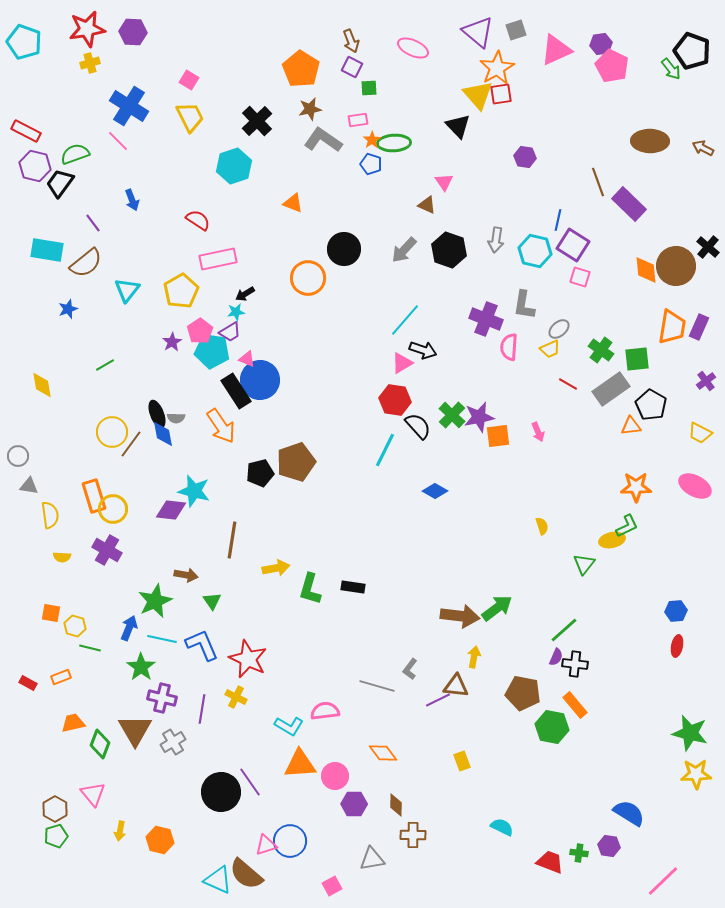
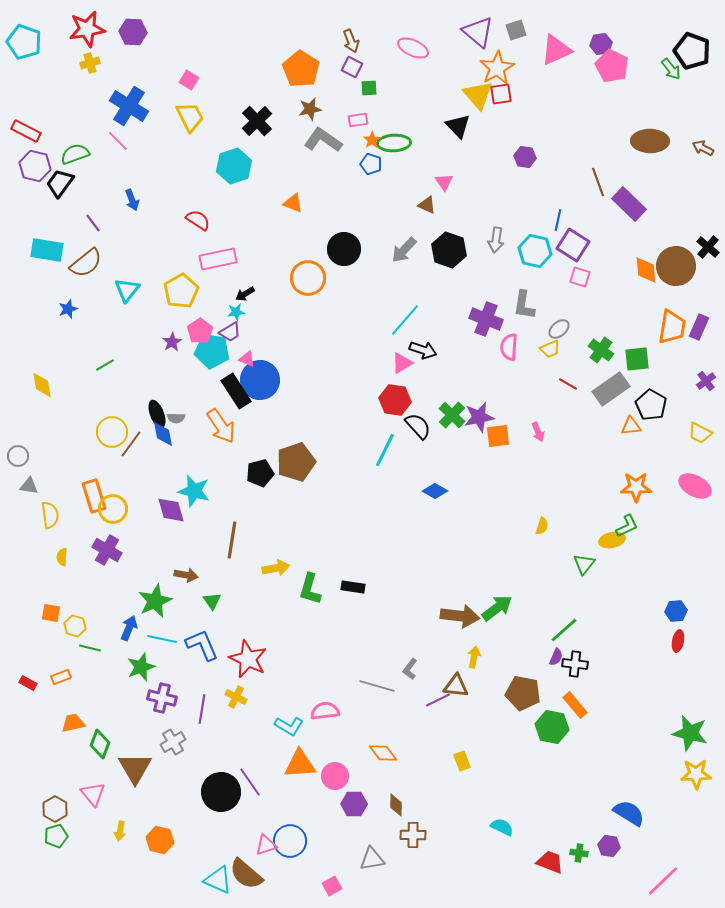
purple diamond at (171, 510): rotated 68 degrees clockwise
yellow semicircle at (542, 526): rotated 36 degrees clockwise
yellow semicircle at (62, 557): rotated 90 degrees clockwise
red ellipse at (677, 646): moved 1 px right, 5 px up
green star at (141, 667): rotated 16 degrees clockwise
brown triangle at (135, 730): moved 38 px down
